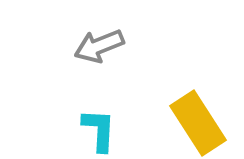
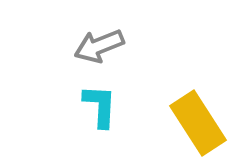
cyan L-shape: moved 1 px right, 24 px up
